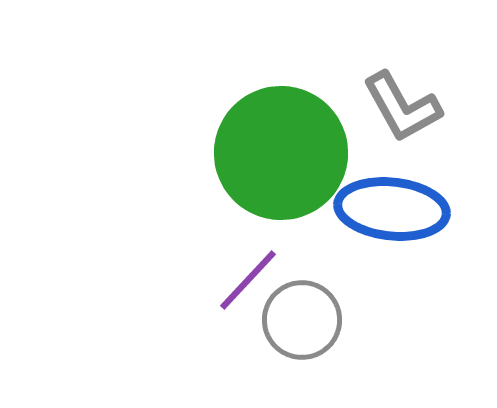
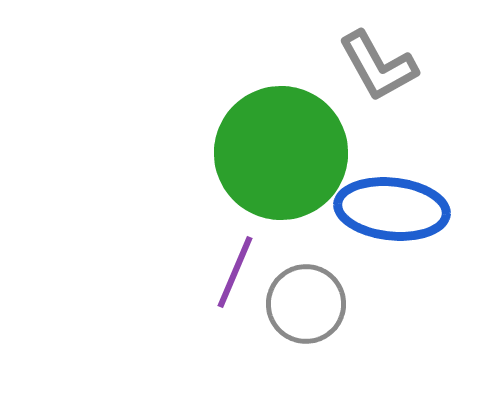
gray L-shape: moved 24 px left, 41 px up
purple line: moved 13 px left, 8 px up; rotated 20 degrees counterclockwise
gray circle: moved 4 px right, 16 px up
